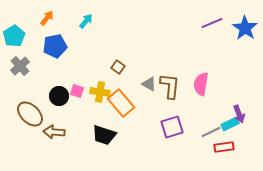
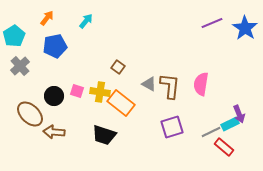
black circle: moved 5 px left
orange rectangle: rotated 12 degrees counterclockwise
red rectangle: rotated 48 degrees clockwise
